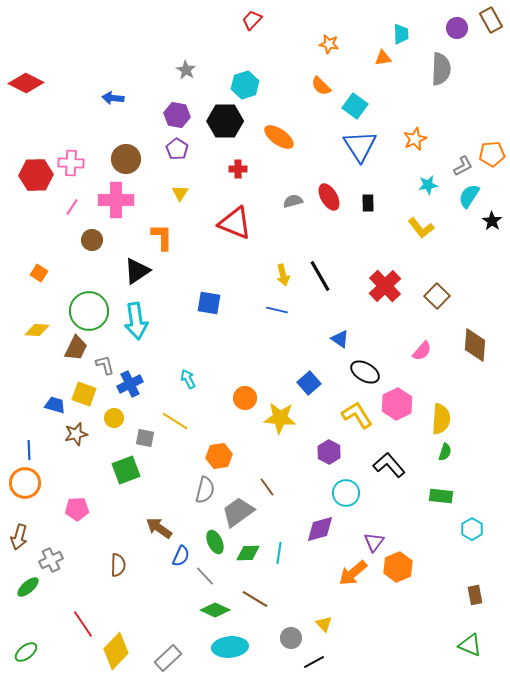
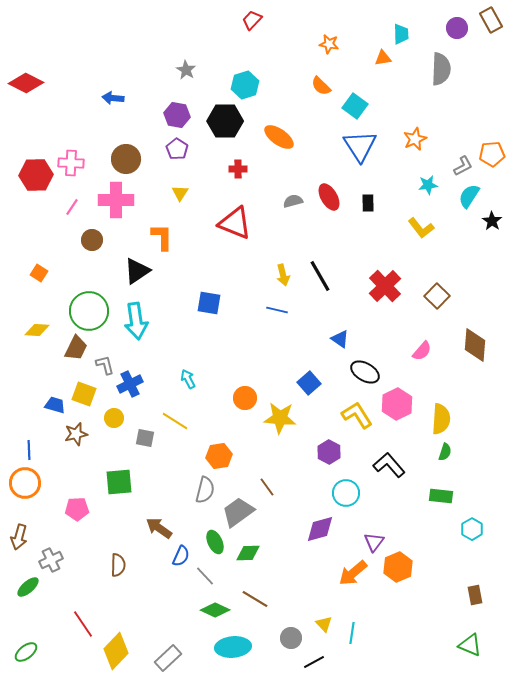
green square at (126, 470): moved 7 px left, 12 px down; rotated 16 degrees clockwise
cyan line at (279, 553): moved 73 px right, 80 px down
cyan ellipse at (230, 647): moved 3 px right
